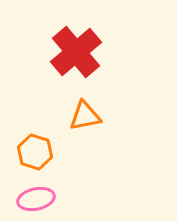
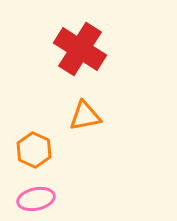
red cross: moved 4 px right, 3 px up; rotated 18 degrees counterclockwise
orange hexagon: moved 1 px left, 2 px up; rotated 8 degrees clockwise
